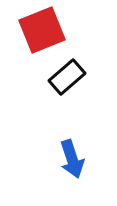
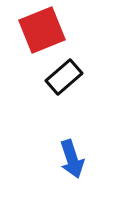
black rectangle: moved 3 px left
